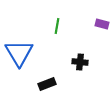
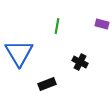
black cross: rotated 21 degrees clockwise
